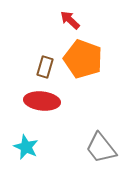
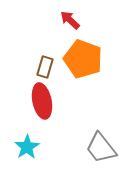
red ellipse: rotated 72 degrees clockwise
cyan star: moved 1 px right; rotated 15 degrees clockwise
